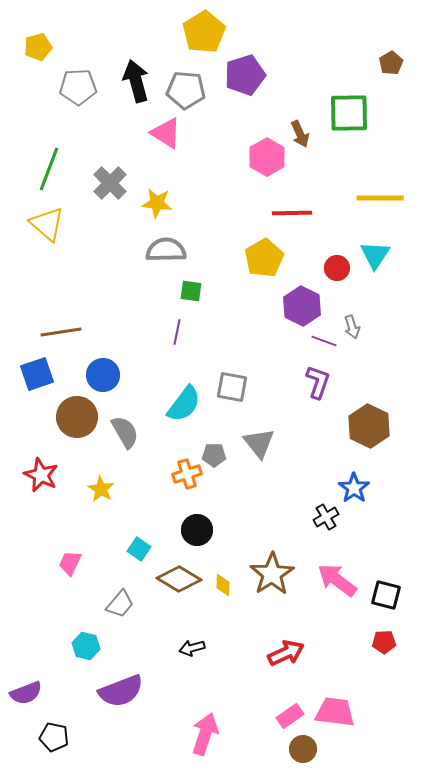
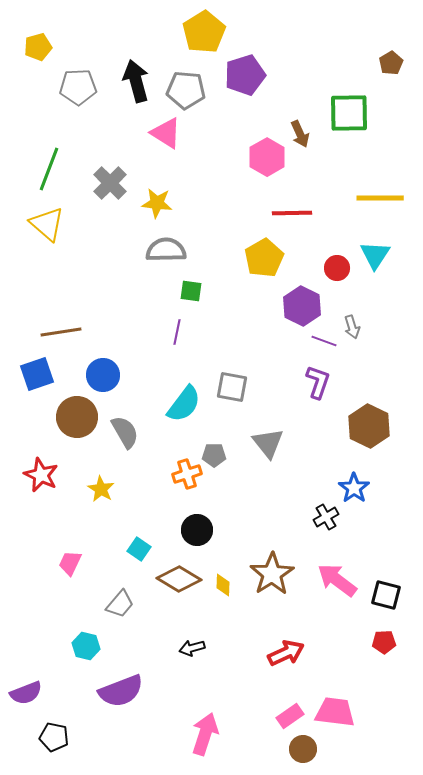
gray triangle at (259, 443): moved 9 px right
